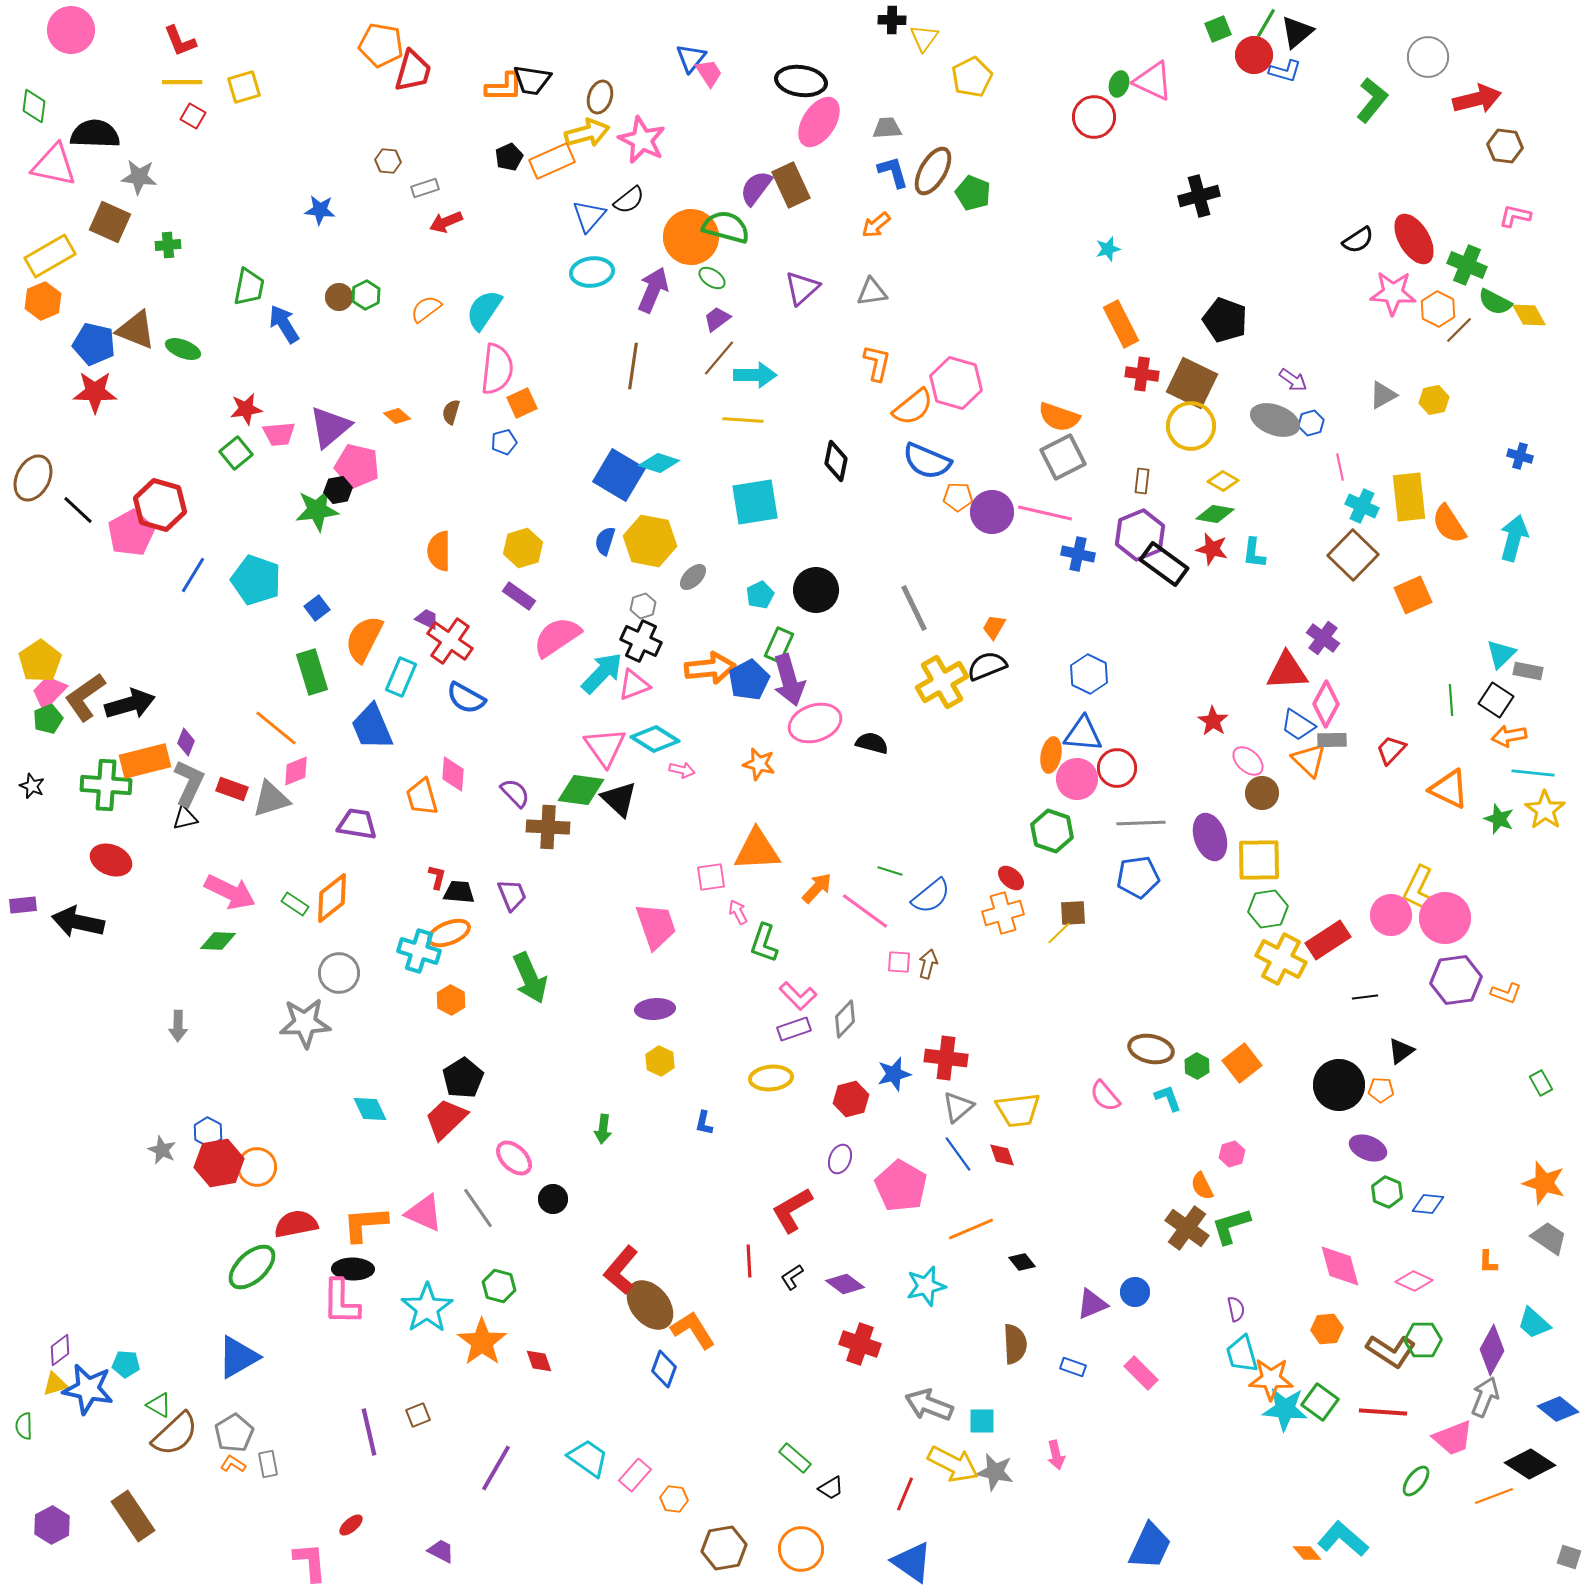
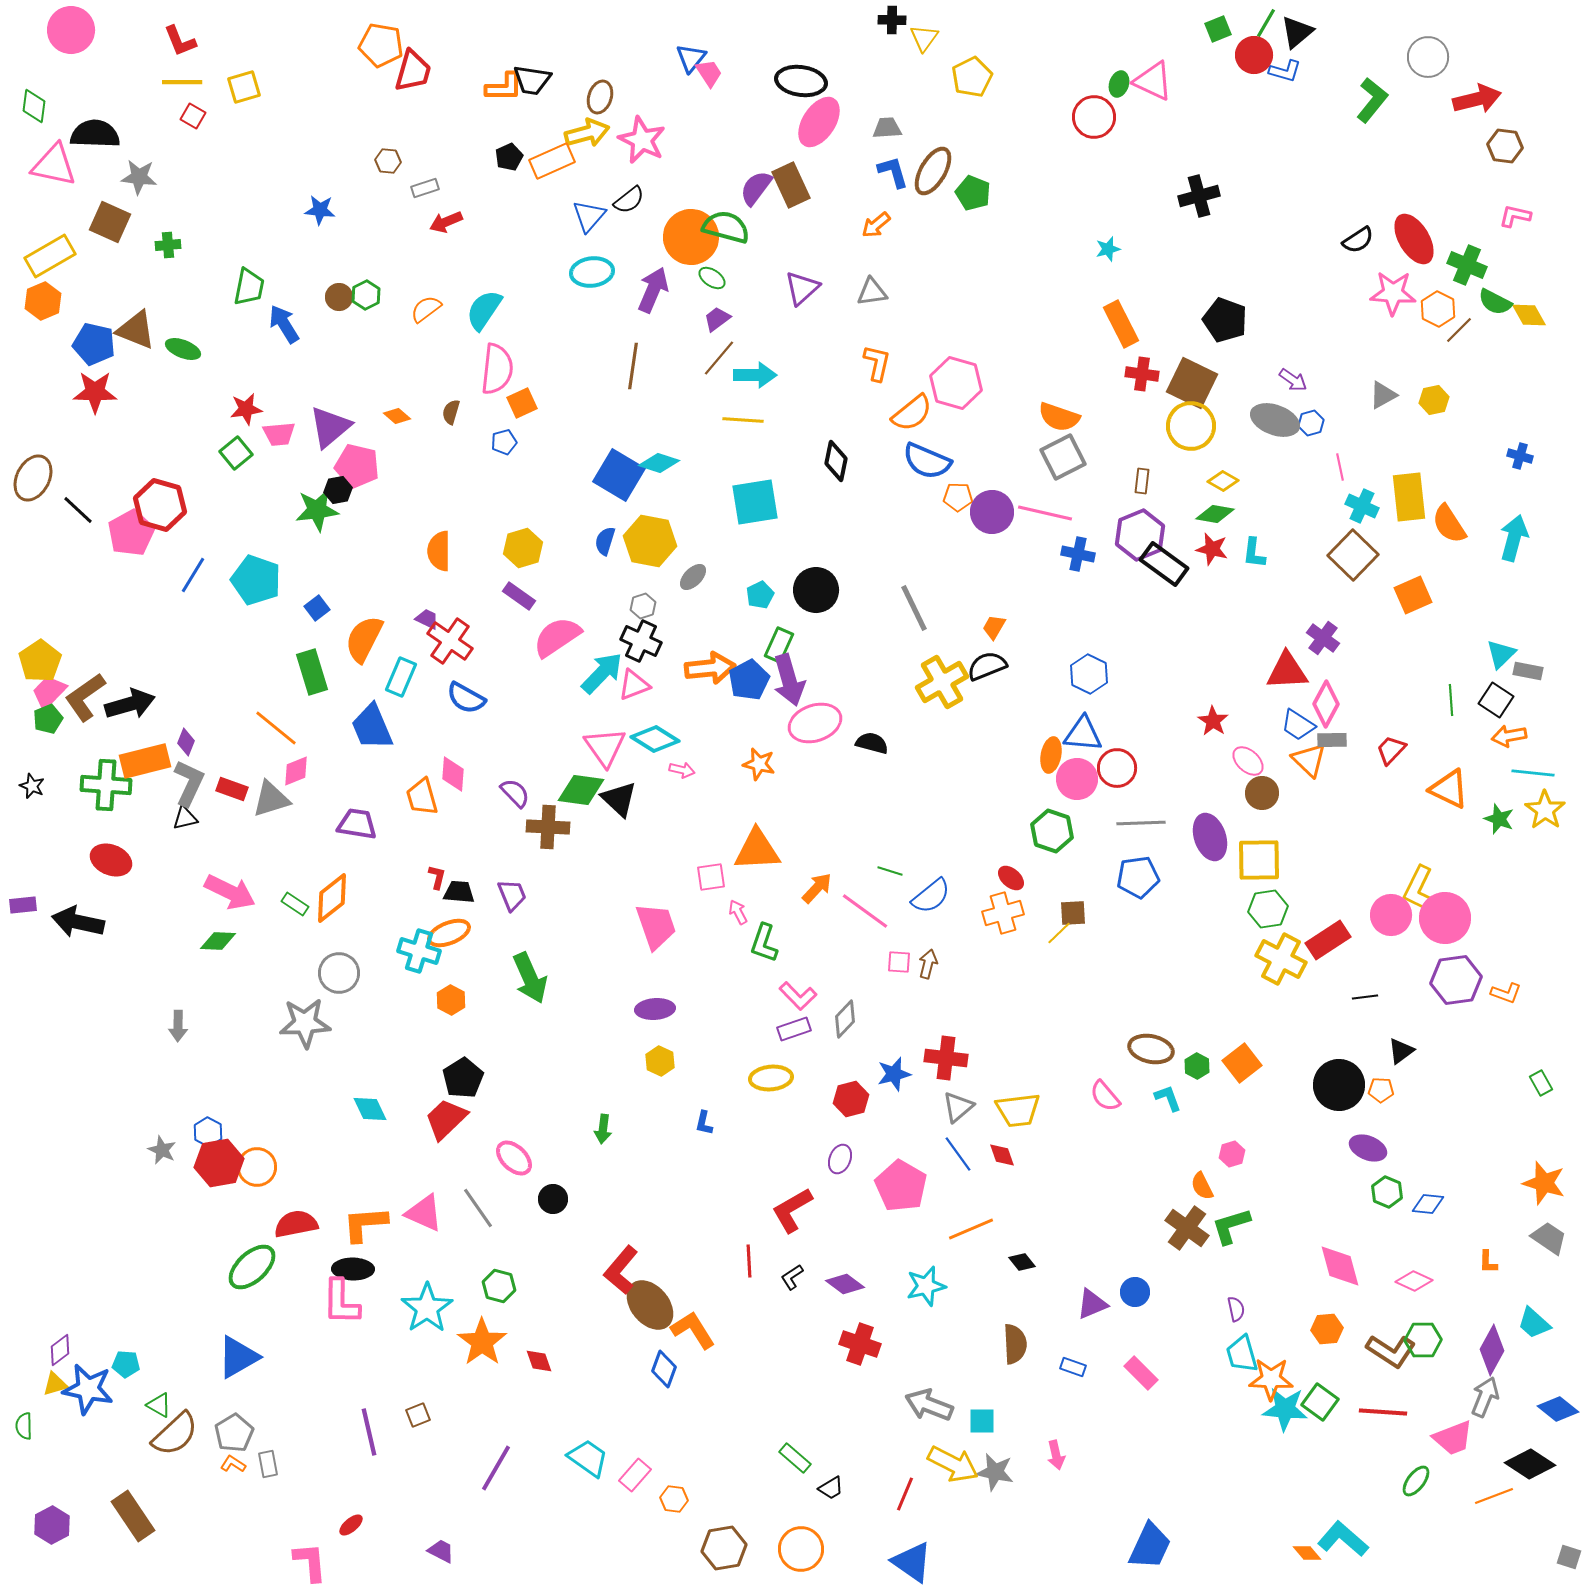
orange semicircle at (913, 407): moved 1 px left, 6 px down
